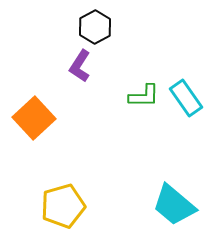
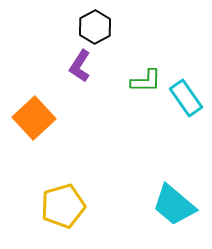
green L-shape: moved 2 px right, 15 px up
